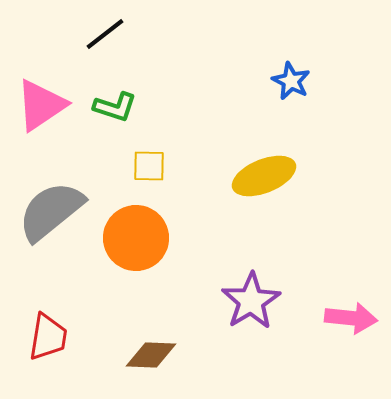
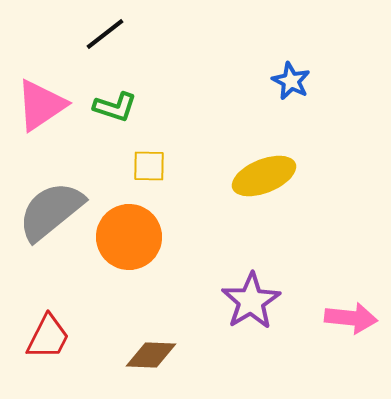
orange circle: moved 7 px left, 1 px up
red trapezoid: rotated 18 degrees clockwise
